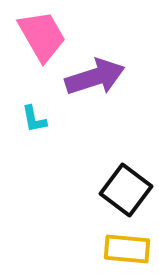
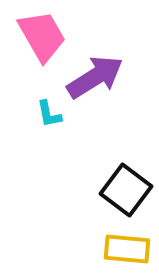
purple arrow: rotated 14 degrees counterclockwise
cyan L-shape: moved 15 px right, 5 px up
